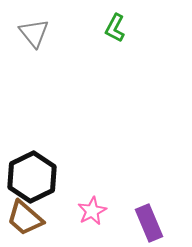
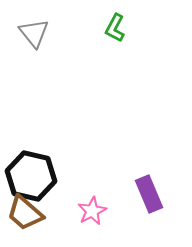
black hexagon: moved 1 px left, 1 px up; rotated 21 degrees counterclockwise
brown trapezoid: moved 5 px up
purple rectangle: moved 29 px up
